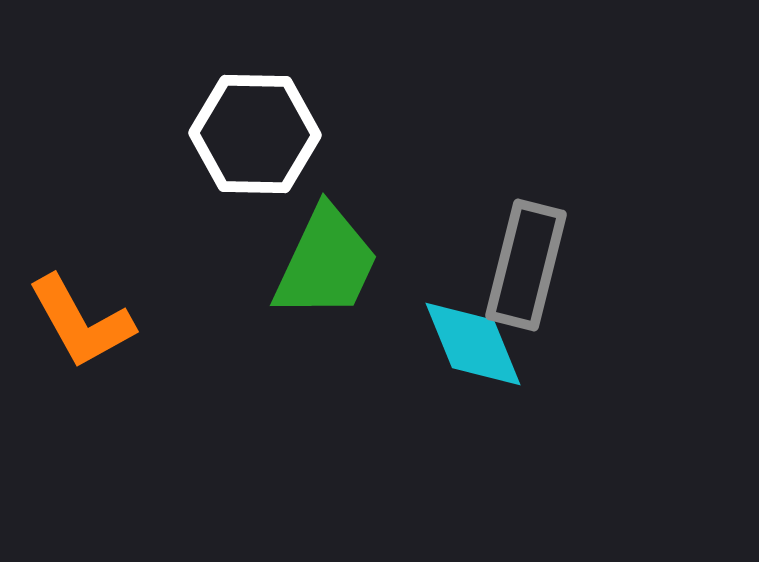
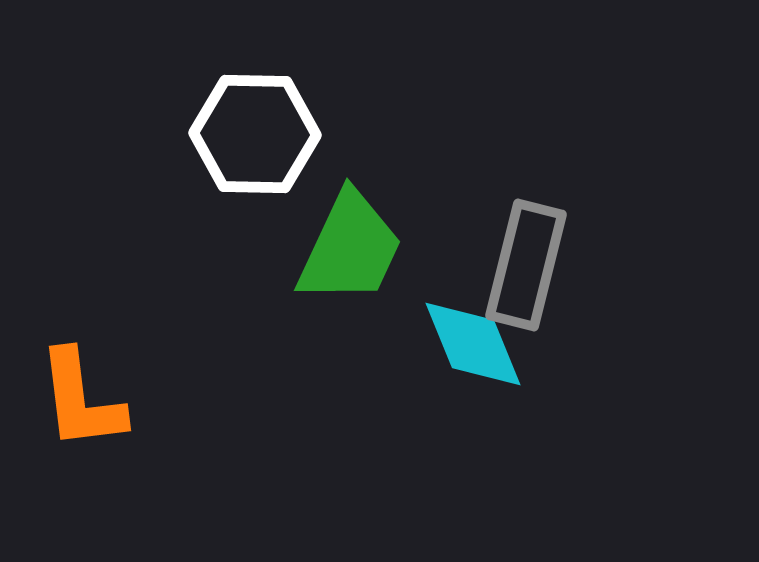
green trapezoid: moved 24 px right, 15 px up
orange L-shape: moved 78 px down; rotated 22 degrees clockwise
